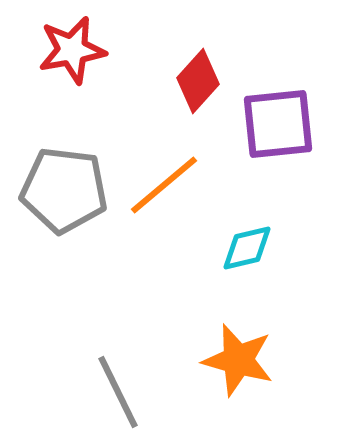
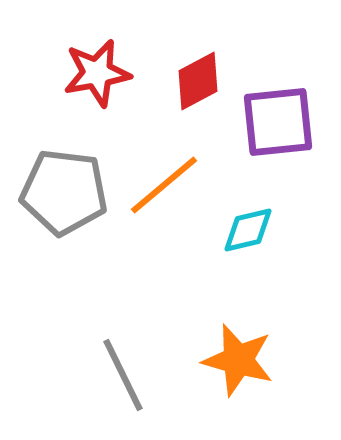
red star: moved 25 px right, 23 px down
red diamond: rotated 20 degrees clockwise
purple square: moved 2 px up
gray pentagon: moved 2 px down
cyan diamond: moved 1 px right, 18 px up
gray line: moved 5 px right, 17 px up
